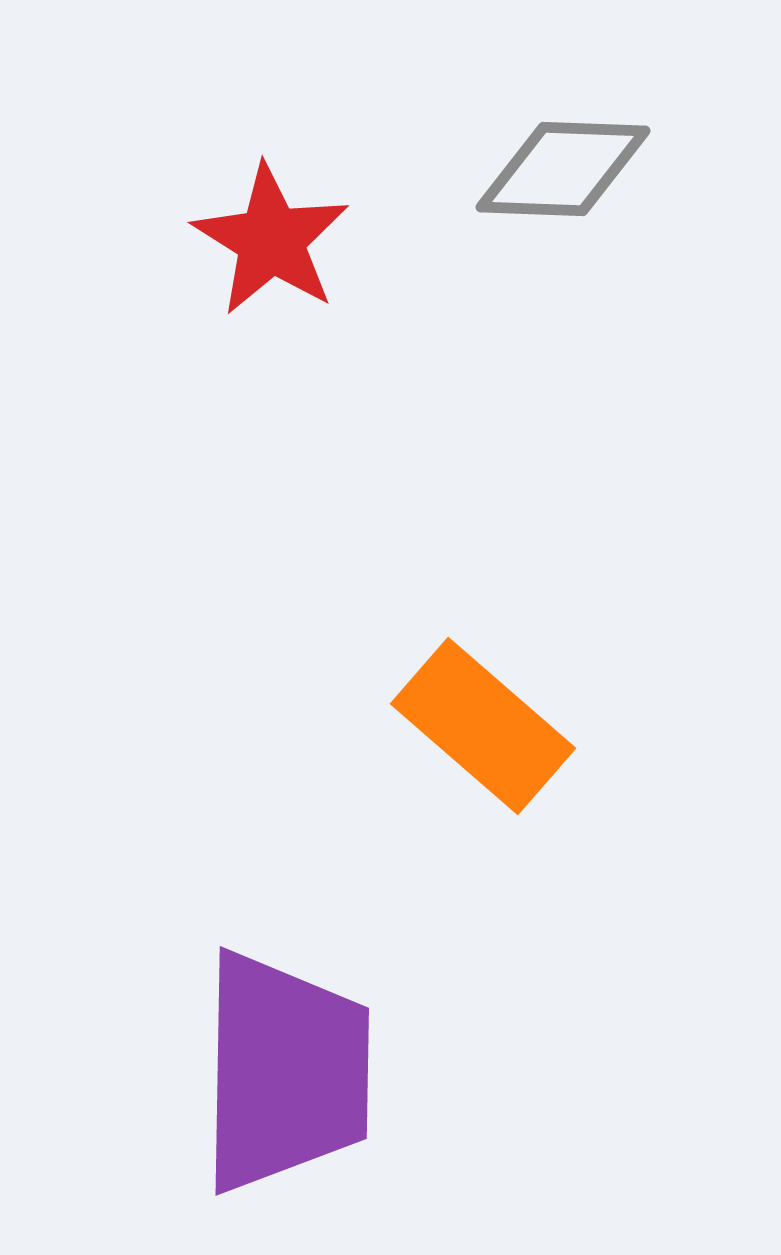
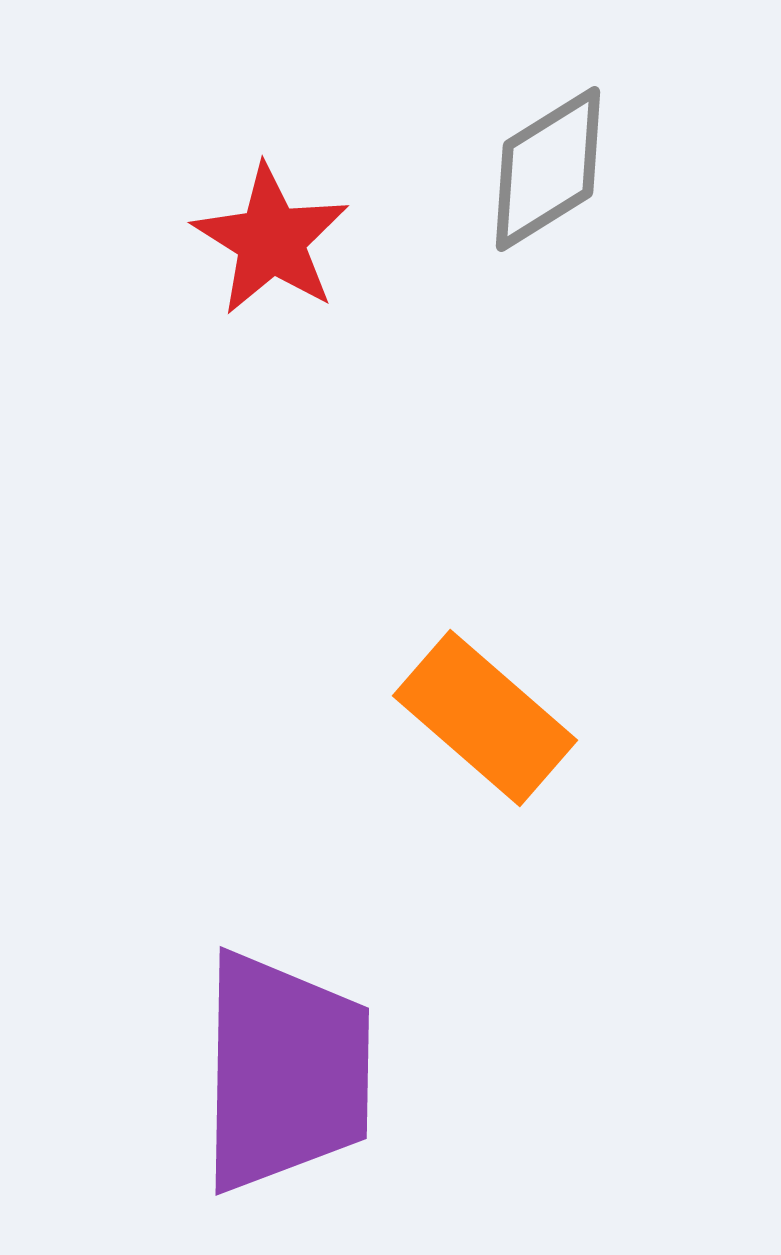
gray diamond: moved 15 px left; rotated 34 degrees counterclockwise
orange rectangle: moved 2 px right, 8 px up
